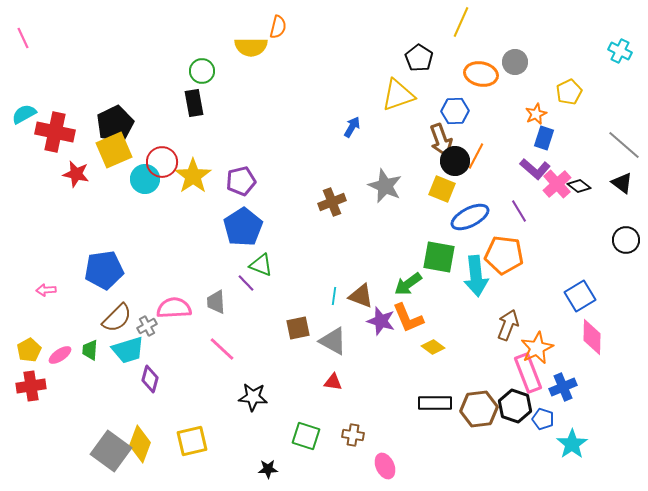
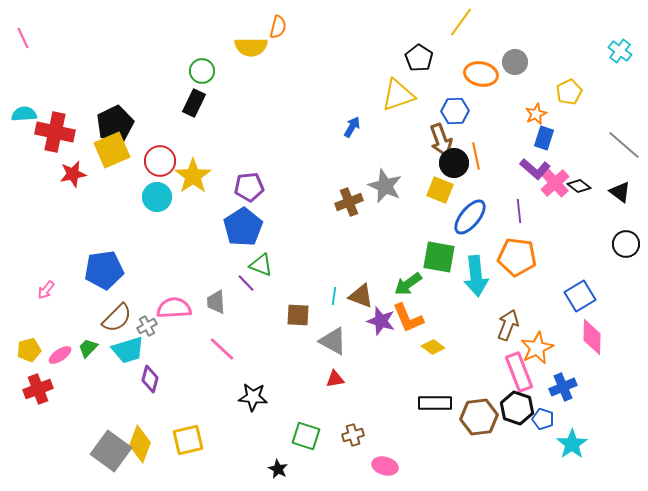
yellow line at (461, 22): rotated 12 degrees clockwise
cyan cross at (620, 51): rotated 10 degrees clockwise
black rectangle at (194, 103): rotated 36 degrees clockwise
cyan semicircle at (24, 114): rotated 25 degrees clockwise
yellow square at (114, 150): moved 2 px left
orange line at (476, 156): rotated 40 degrees counterclockwise
black circle at (455, 161): moved 1 px left, 2 px down
red circle at (162, 162): moved 2 px left, 1 px up
red star at (76, 174): moved 3 px left; rotated 24 degrees counterclockwise
cyan circle at (145, 179): moved 12 px right, 18 px down
purple pentagon at (241, 181): moved 8 px right, 6 px down; rotated 8 degrees clockwise
black triangle at (622, 183): moved 2 px left, 9 px down
pink cross at (557, 184): moved 2 px left, 1 px up
yellow square at (442, 189): moved 2 px left, 1 px down
brown cross at (332, 202): moved 17 px right
purple line at (519, 211): rotated 25 degrees clockwise
blue ellipse at (470, 217): rotated 24 degrees counterclockwise
black circle at (626, 240): moved 4 px down
orange pentagon at (504, 255): moved 13 px right, 2 px down
pink arrow at (46, 290): rotated 48 degrees counterclockwise
brown square at (298, 328): moved 13 px up; rotated 15 degrees clockwise
yellow pentagon at (29, 350): rotated 15 degrees clockwise
green trapezoid at (90, 350): moved 2 px left, 2 px up; rotated 40 degrees clockwise
pink rectangle at (528, 373): moved 9 px left, 1 px up
red triangle at (333, 382): moved 2 px right, 3 px up; rotated 18 degrees counterclockwise
red cross at (31, 386): moved 7 px right, 3 px down; rotated 12 degrees counterclockwise
black hexagon at (515, 406): moved 2 px right, 2 px down
brown hexagon at (479, 409): moved 8 px down
brown cross at (353, 435): rotated 25 degrees counterclockwise
yellow square at (192, 441): moved 4 px left, 1 px up
pink ellipse at (385, 466): rotated 50 degrees counterclockwise
black star at (268, 469): moved 10 px right; rotated 30 degrees clockwise
